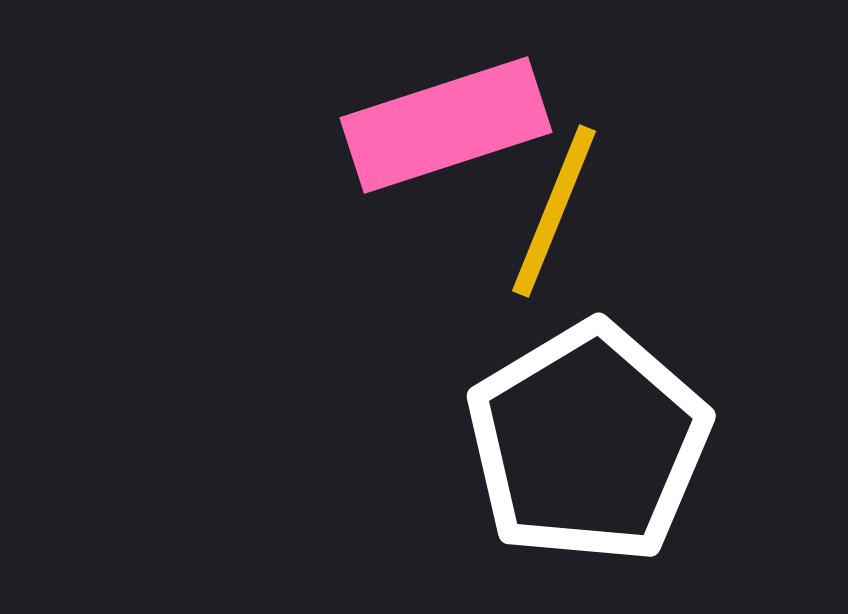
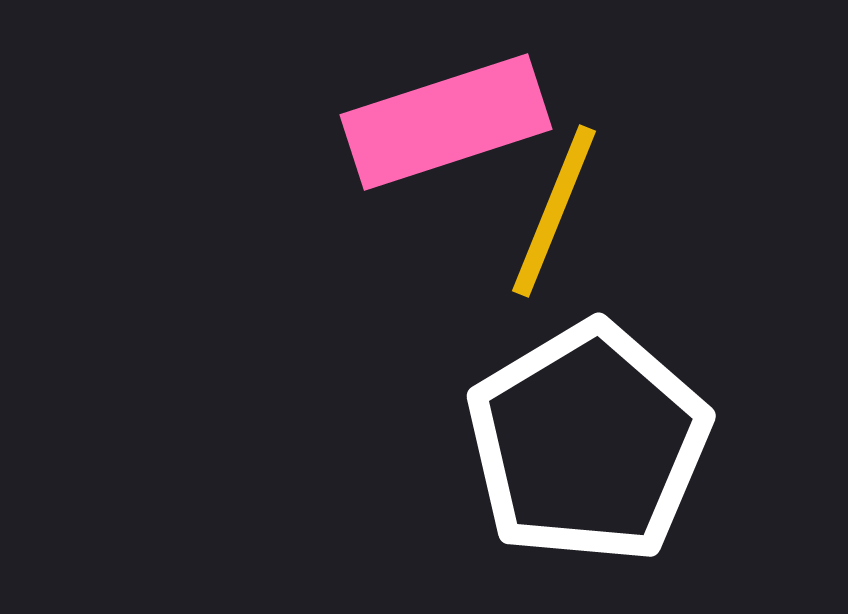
pink rectangle: moved 3 px up
